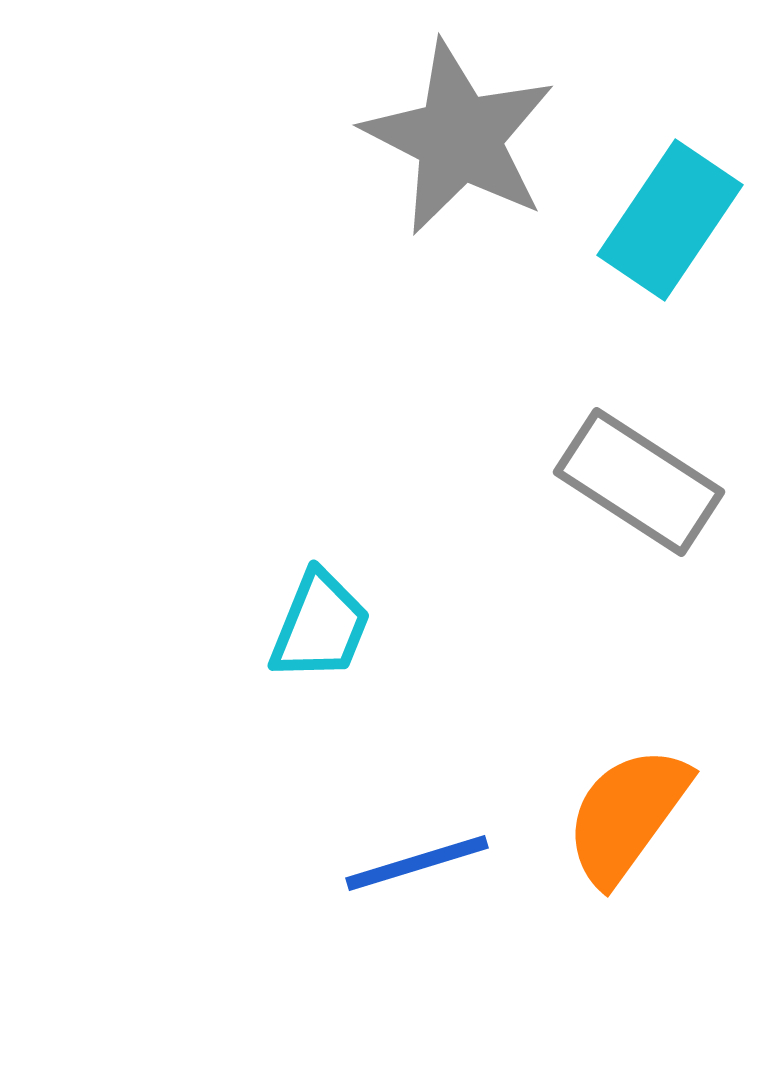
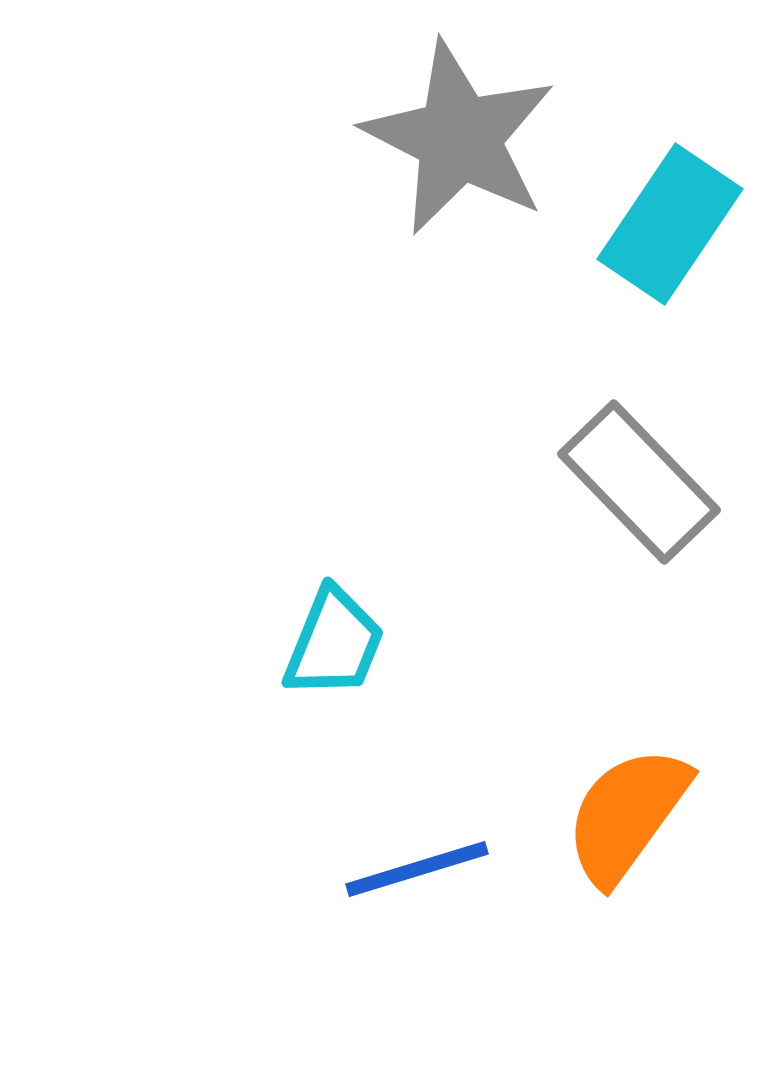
cyan rectangle: moved 4 px down
gray rectangle: rotated 13 degrees clockwise
cyan trapezoid: moved 14 px right, 17 px down
blue line: moved 6 px down
